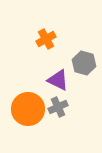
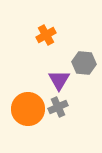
orange cross: moved 4 px up
gray hexagon: rotated 10 degrees counterclockwise
purple triangle: moved 1 px right; rotated 35 degrees clockwise
